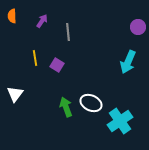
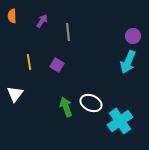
purple circle: moved 5 px left, 9 px down
yellow line: moved 6 px left, 4 px down
